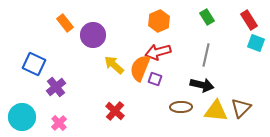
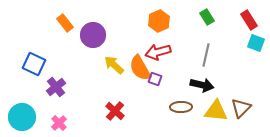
orange semicircle: rotated 52 degrees counterclockwise
